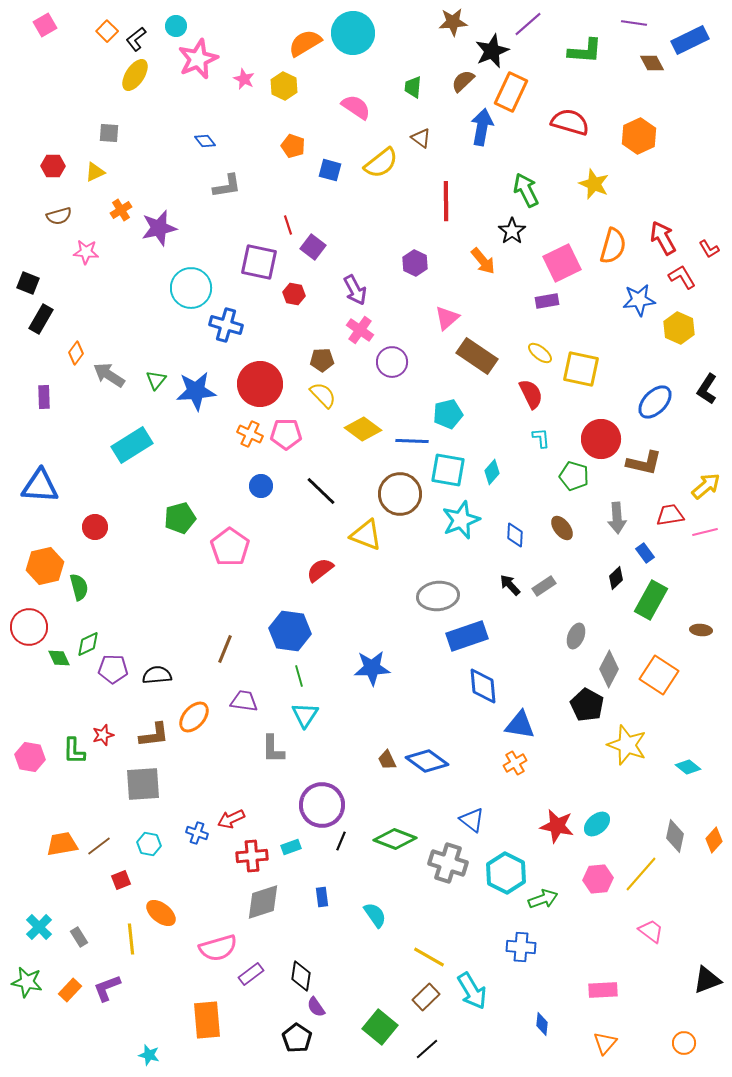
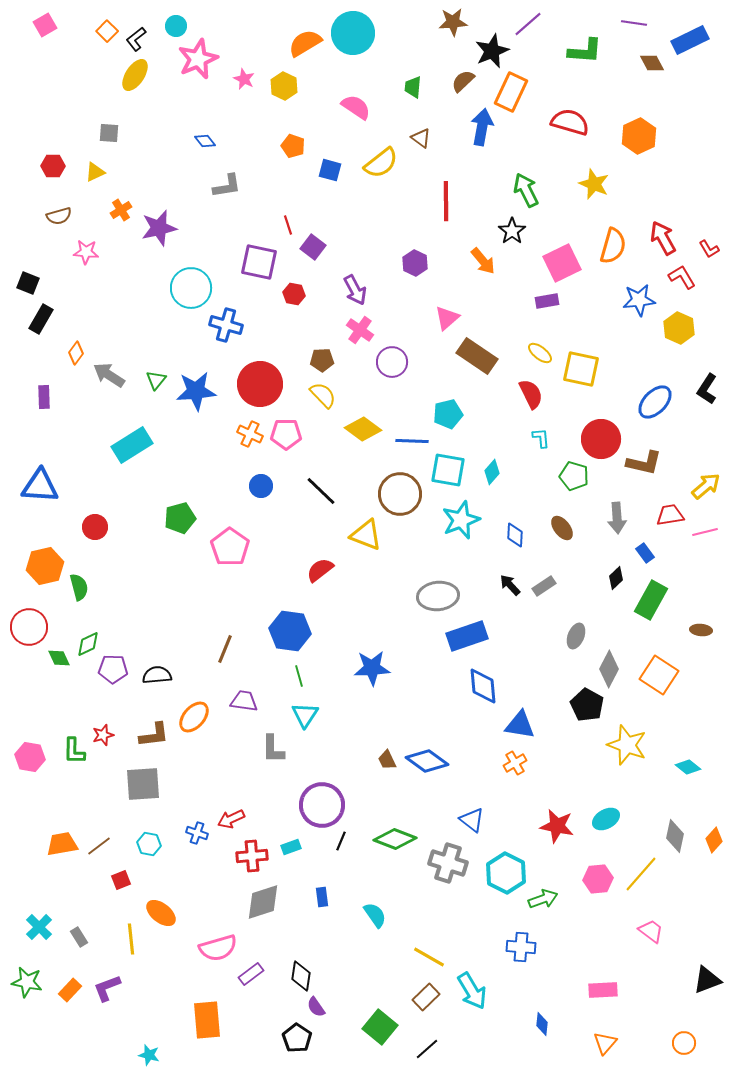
cyan ellipse at (597, 824): moved 9 px right, 5 px up; rotated 12 degrees clockwise
